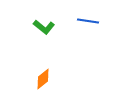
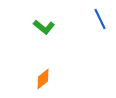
blue line: moved 12 px right, 2 px up; rotated 55 degrees clockwise
